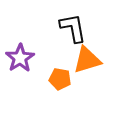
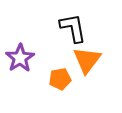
orange triangle: rotated 36 degrees counterclockwise
orange pentagon: rotated 20 degrees counterclockwise
